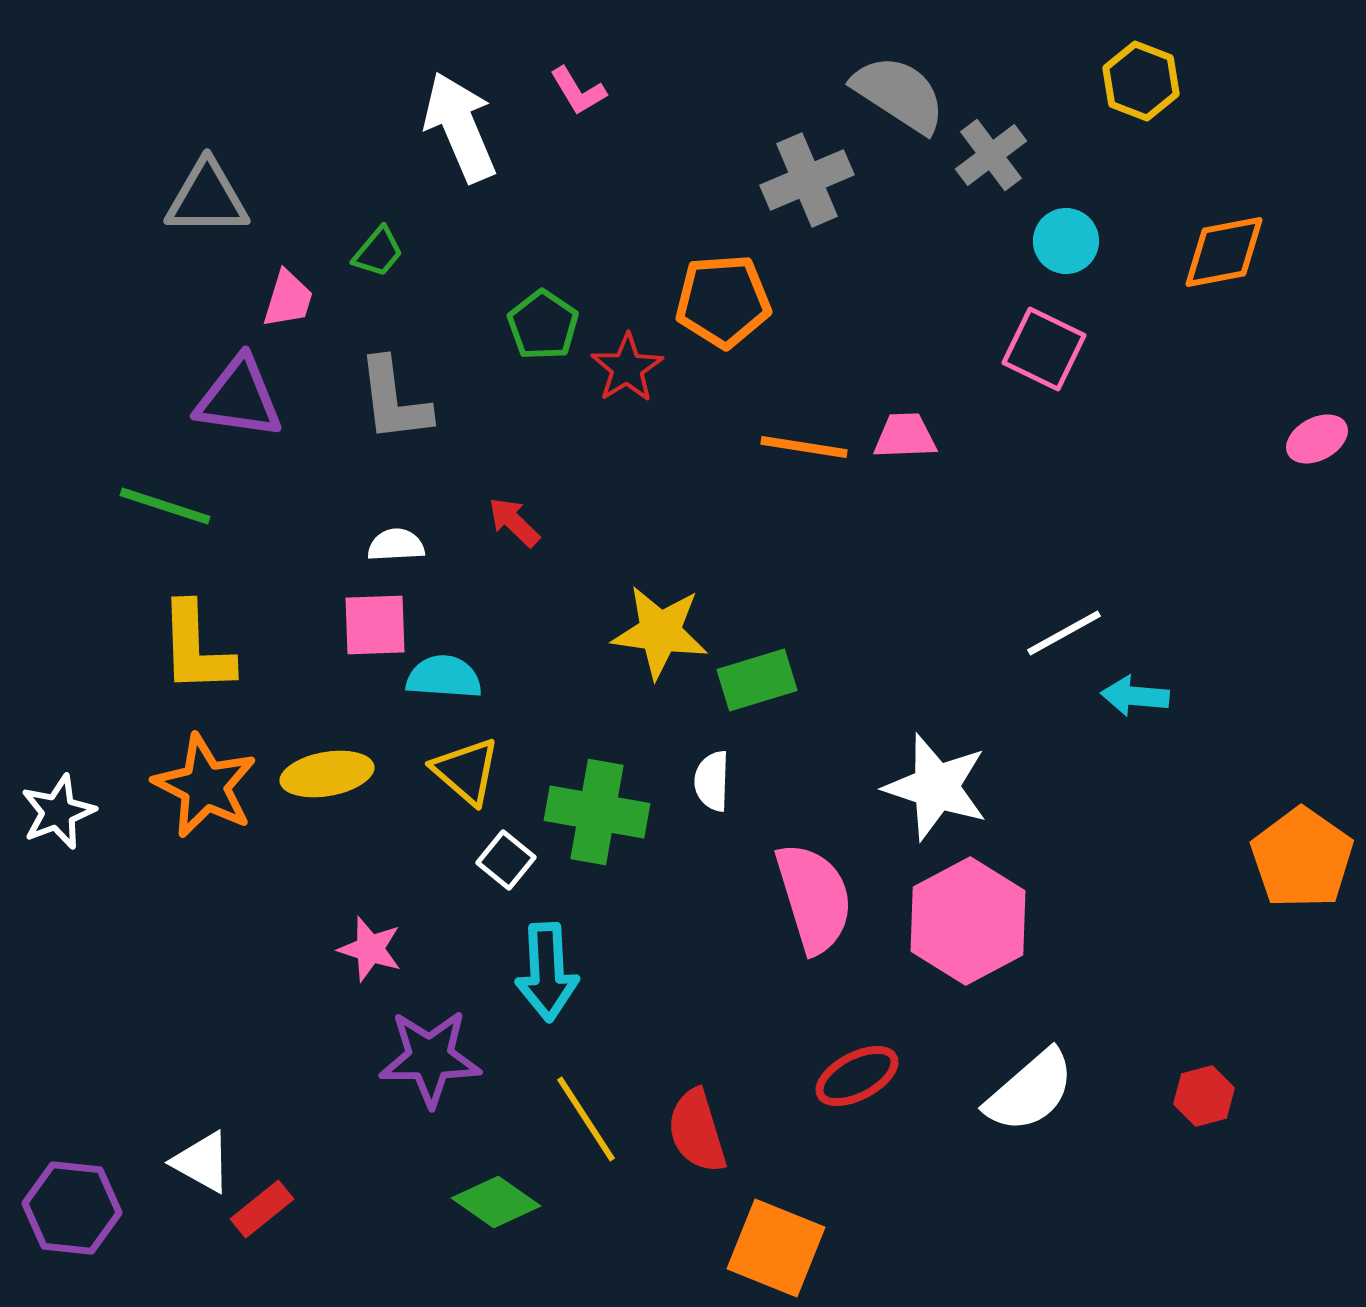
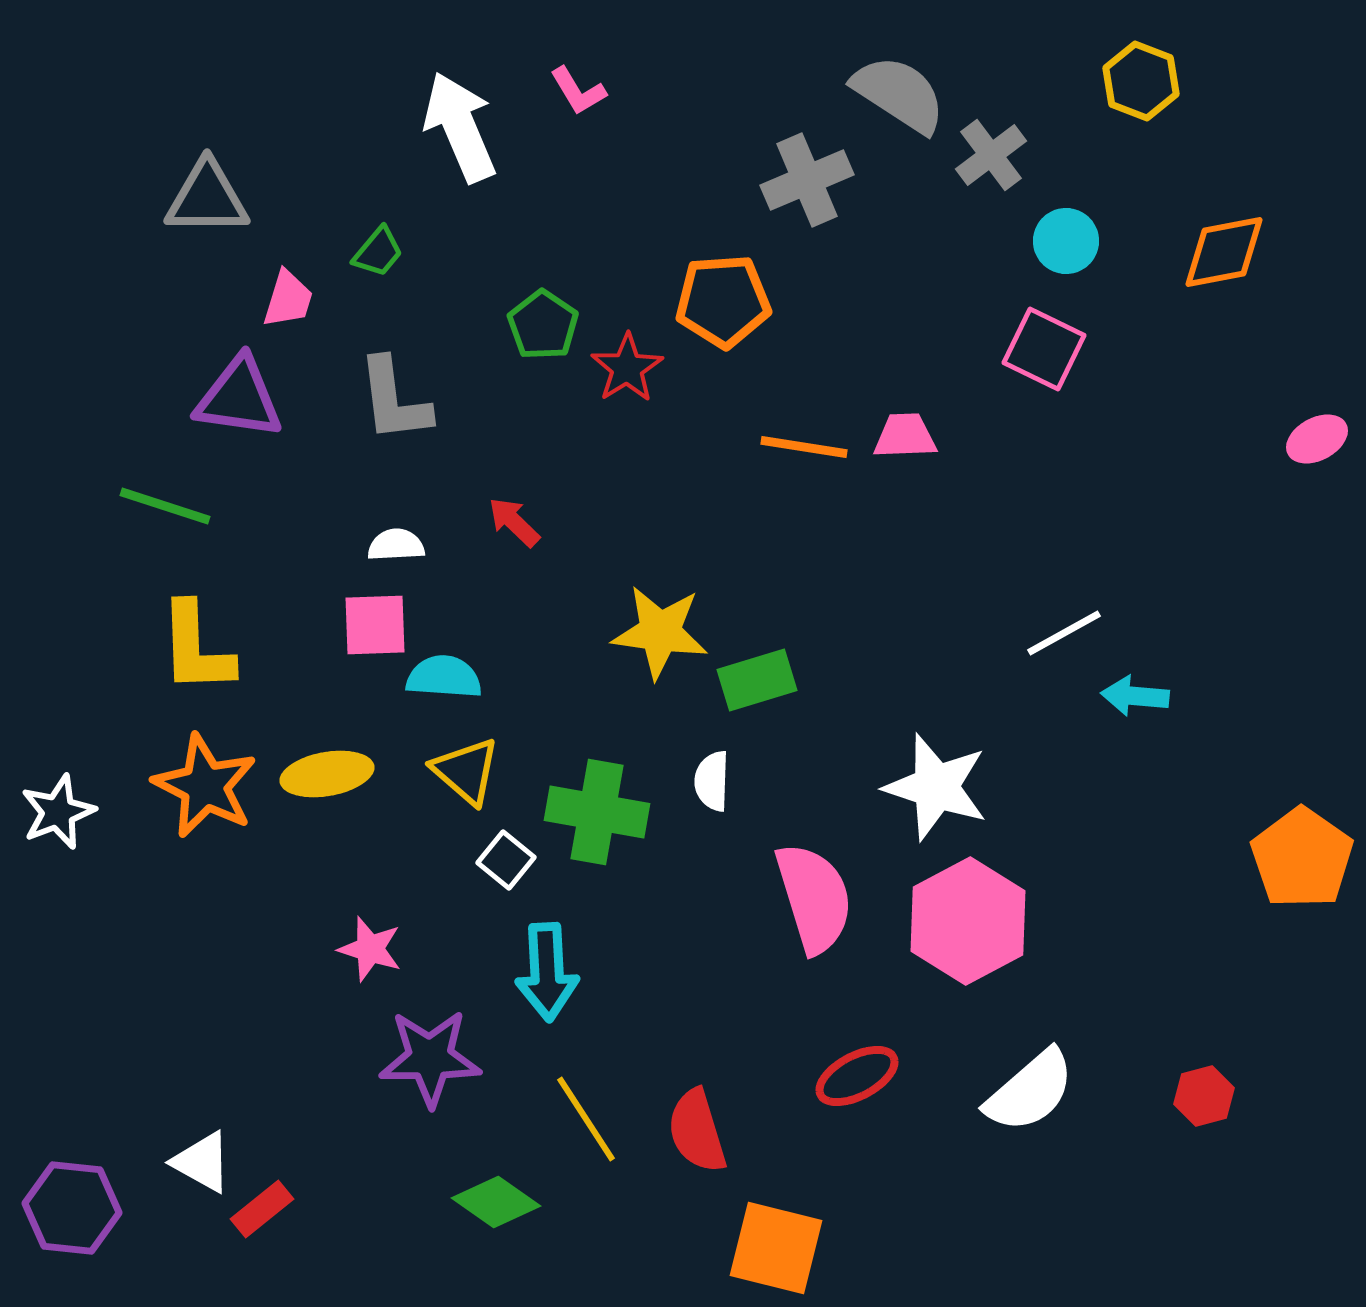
orange square at (776, 1248): rotated 8 degrees counterclockwise
